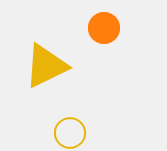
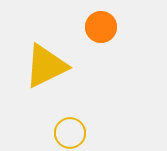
orange circle: moved 3 px left, 1 px up
